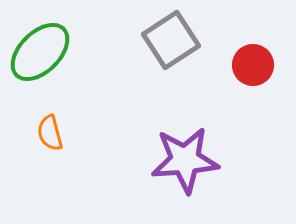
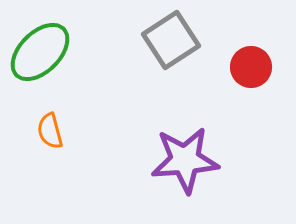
red circle: moved 2 px left, 2 px down
orange semicircle: moved 2 px up
